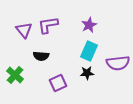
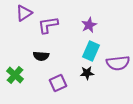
purple triangle: moved 17 px up; rotated 36 degrees clockwise
cyan rectangle: moved 2 px right
